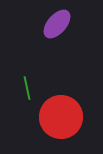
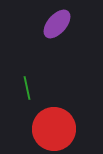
red circle: moved 7 px left, 12 px down
